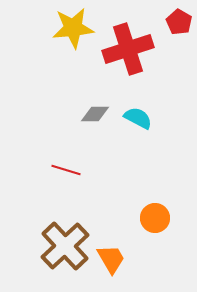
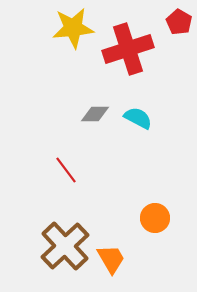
red line: rotated 36 degrees clockwise
